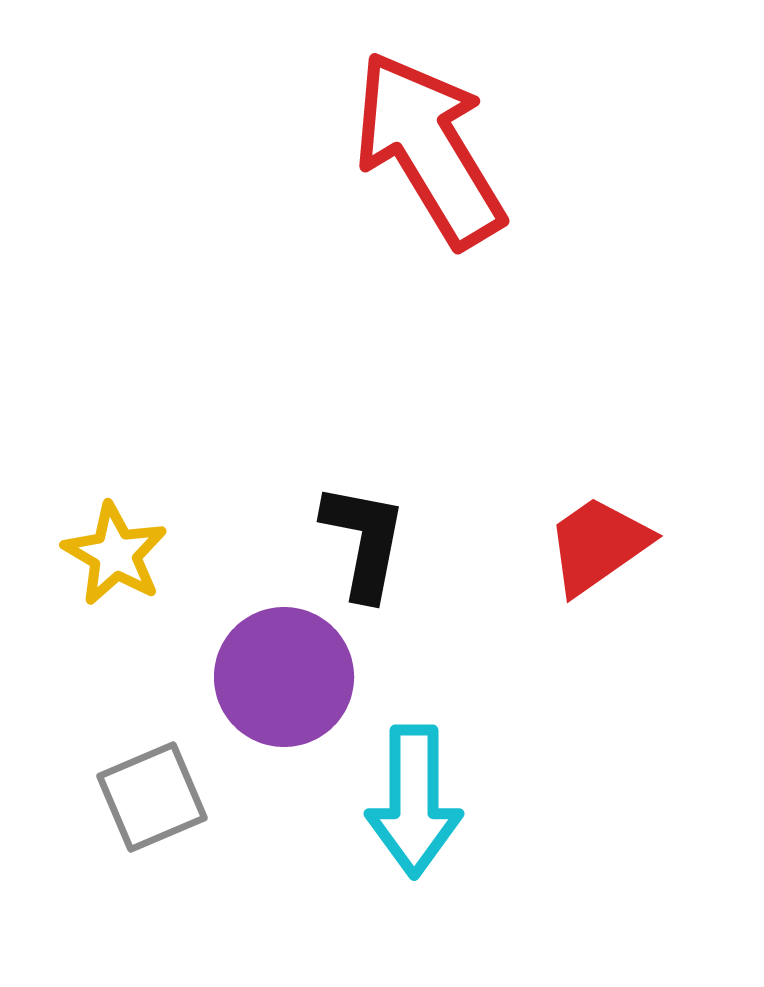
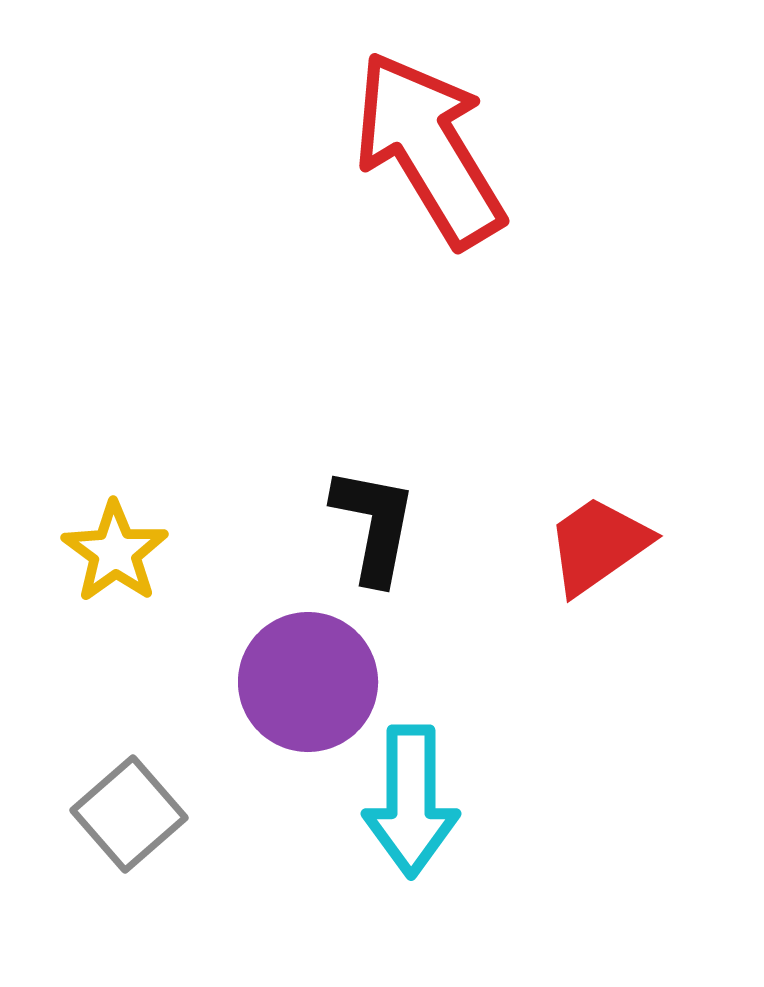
black L-shape: moved 10 px right, 16 px up
yellow star: moved 2 px up; rotated 6 degrees clockwise
purple circle: moved 24 px right, 5 px down
gray square: moved 23 px left, 17 px down; rotated 18 degrees counterclockwise
cyan arrow: moved 3 px left
